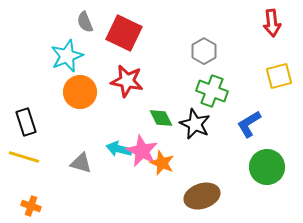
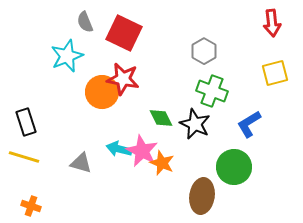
yellow square: moved 4 px left, 3 px up
red star: moved 4 px left, 2 px up
orange circle: moved 22 px right
green circle: moved 33 px left
brown ellipse: rotated 64 degrees counterclockwise
